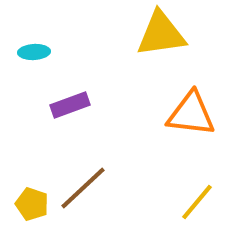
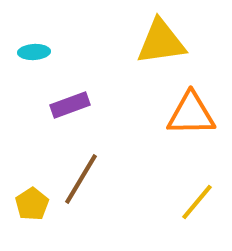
yellow triangle: moved 8 px down
orange triangle: rotated 8 degrees counterclockwise
brown line: moved 2 px left, 9 px up; rotated 16 degrees counterclockwise
yellow pentagon: rotated 20 degrees clockwise
